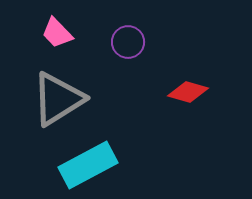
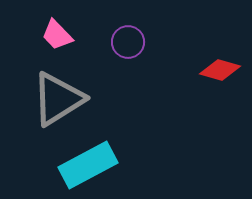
pink trapezoid: moved 2 px down
red diamond: moved 32 px right, 22 px up
